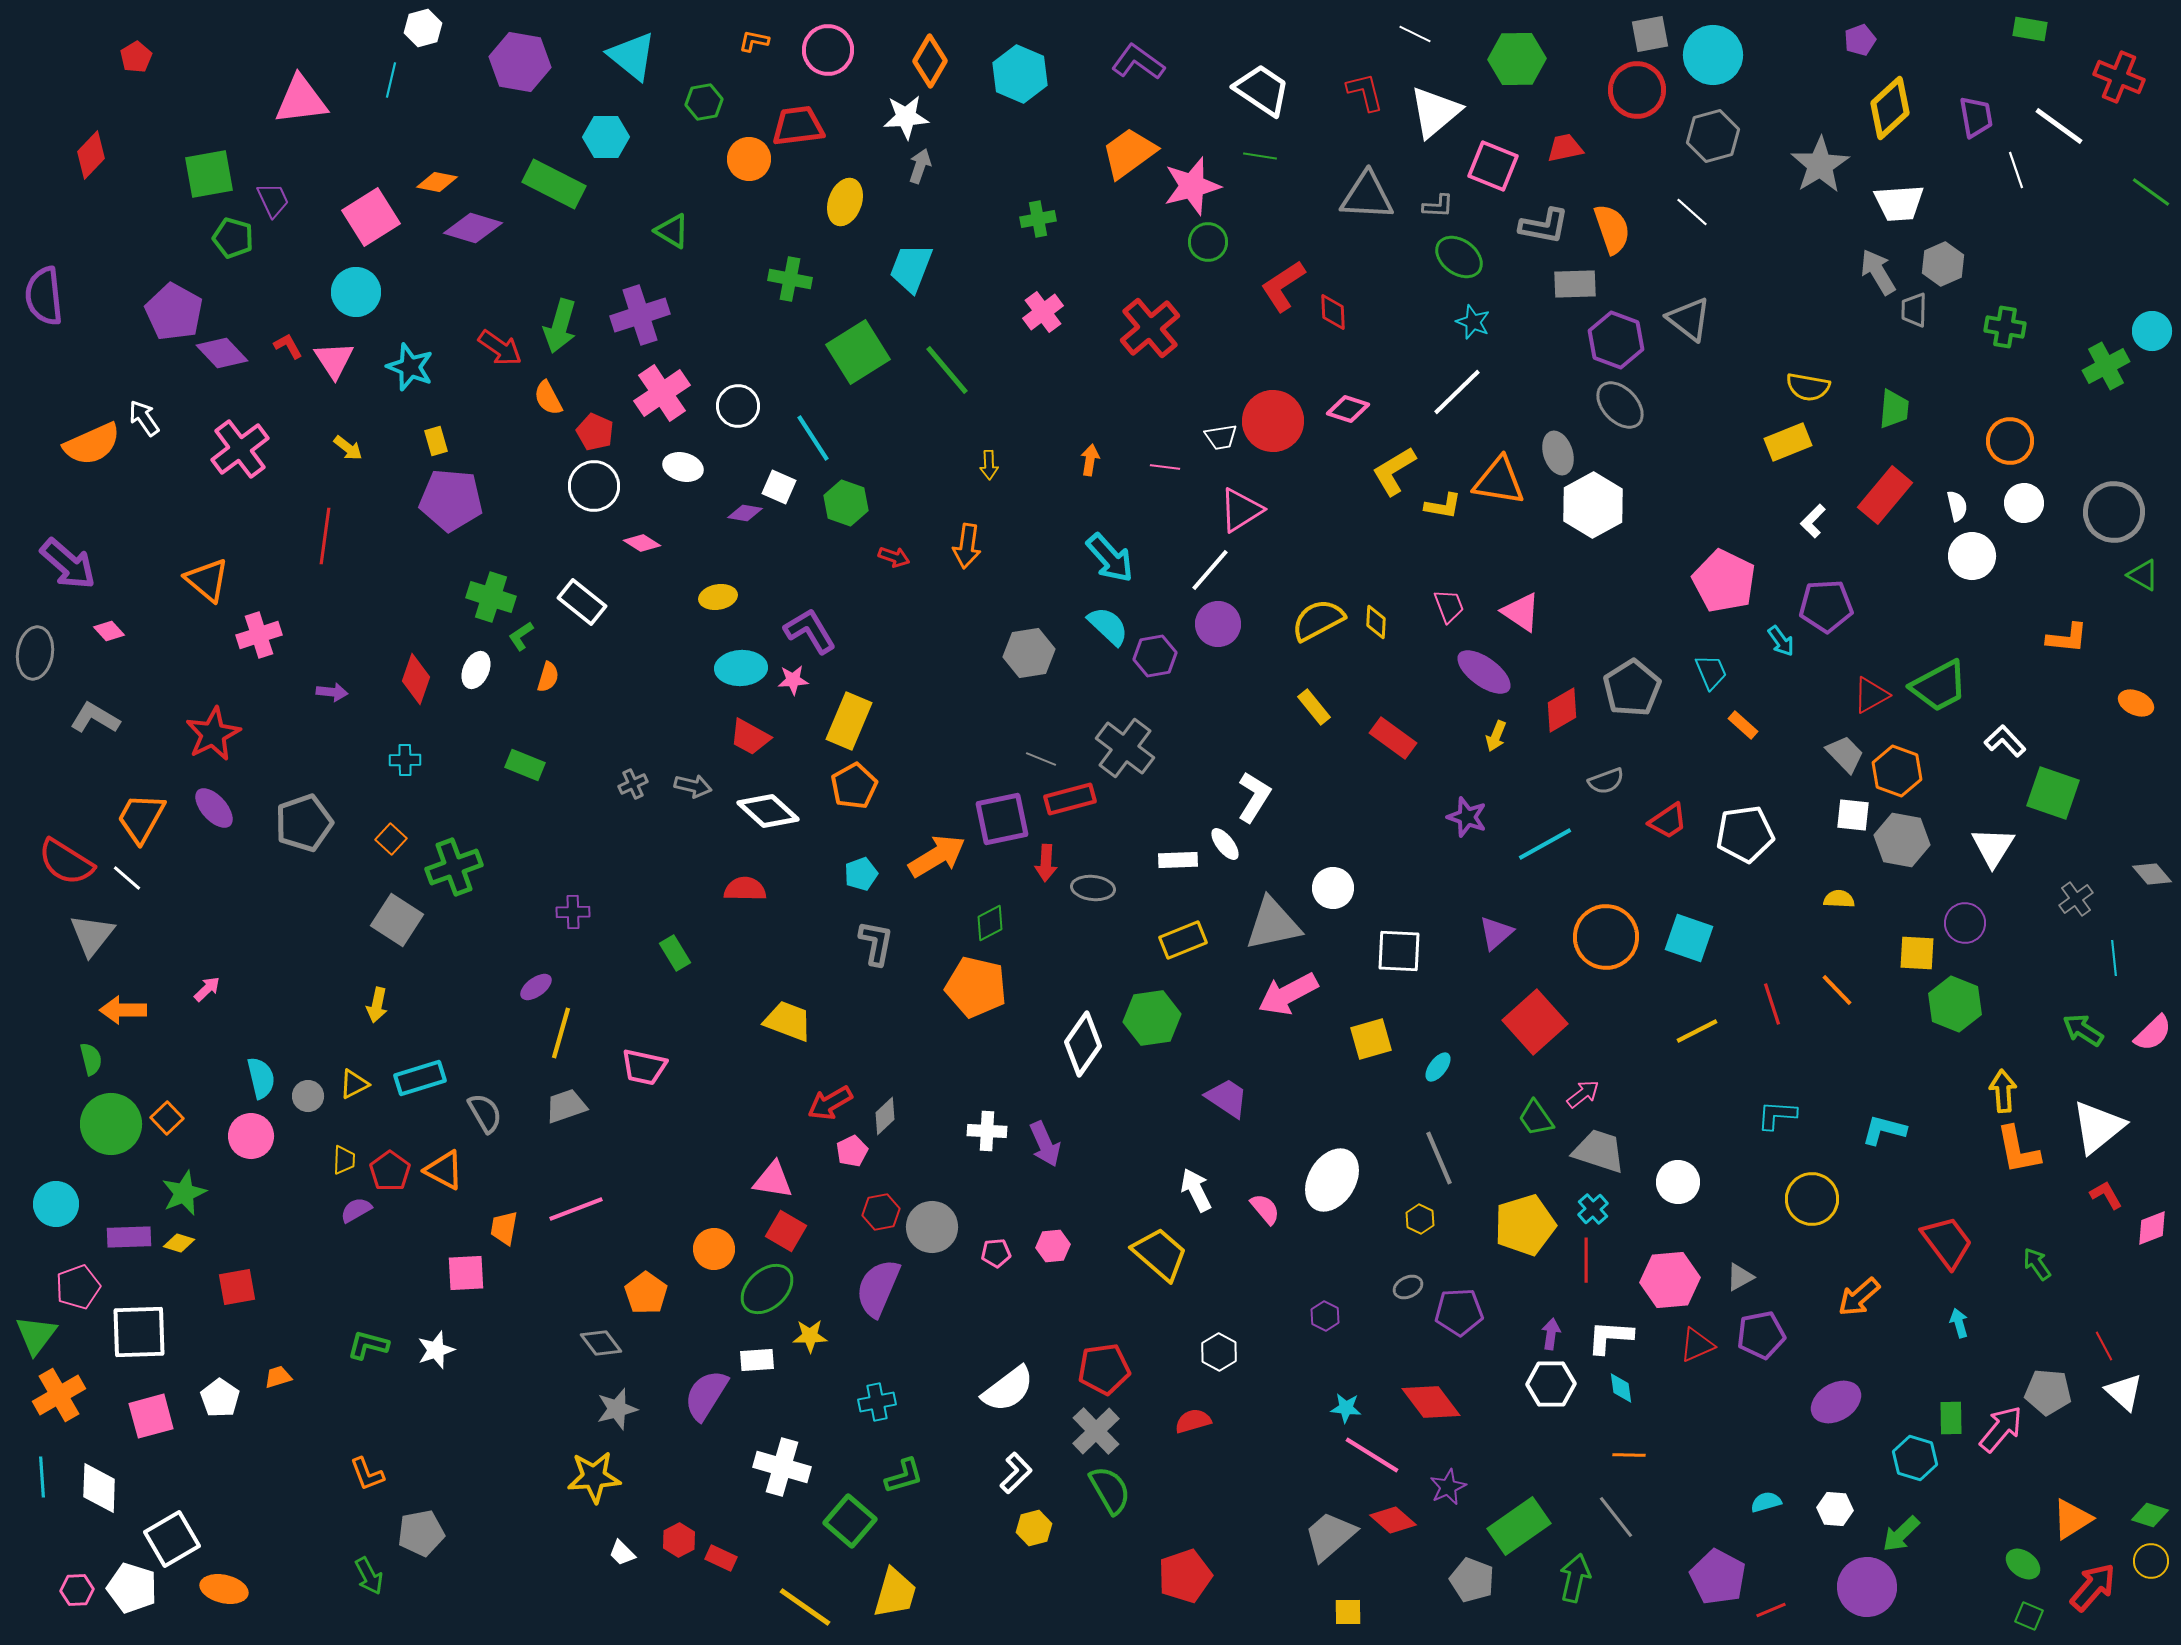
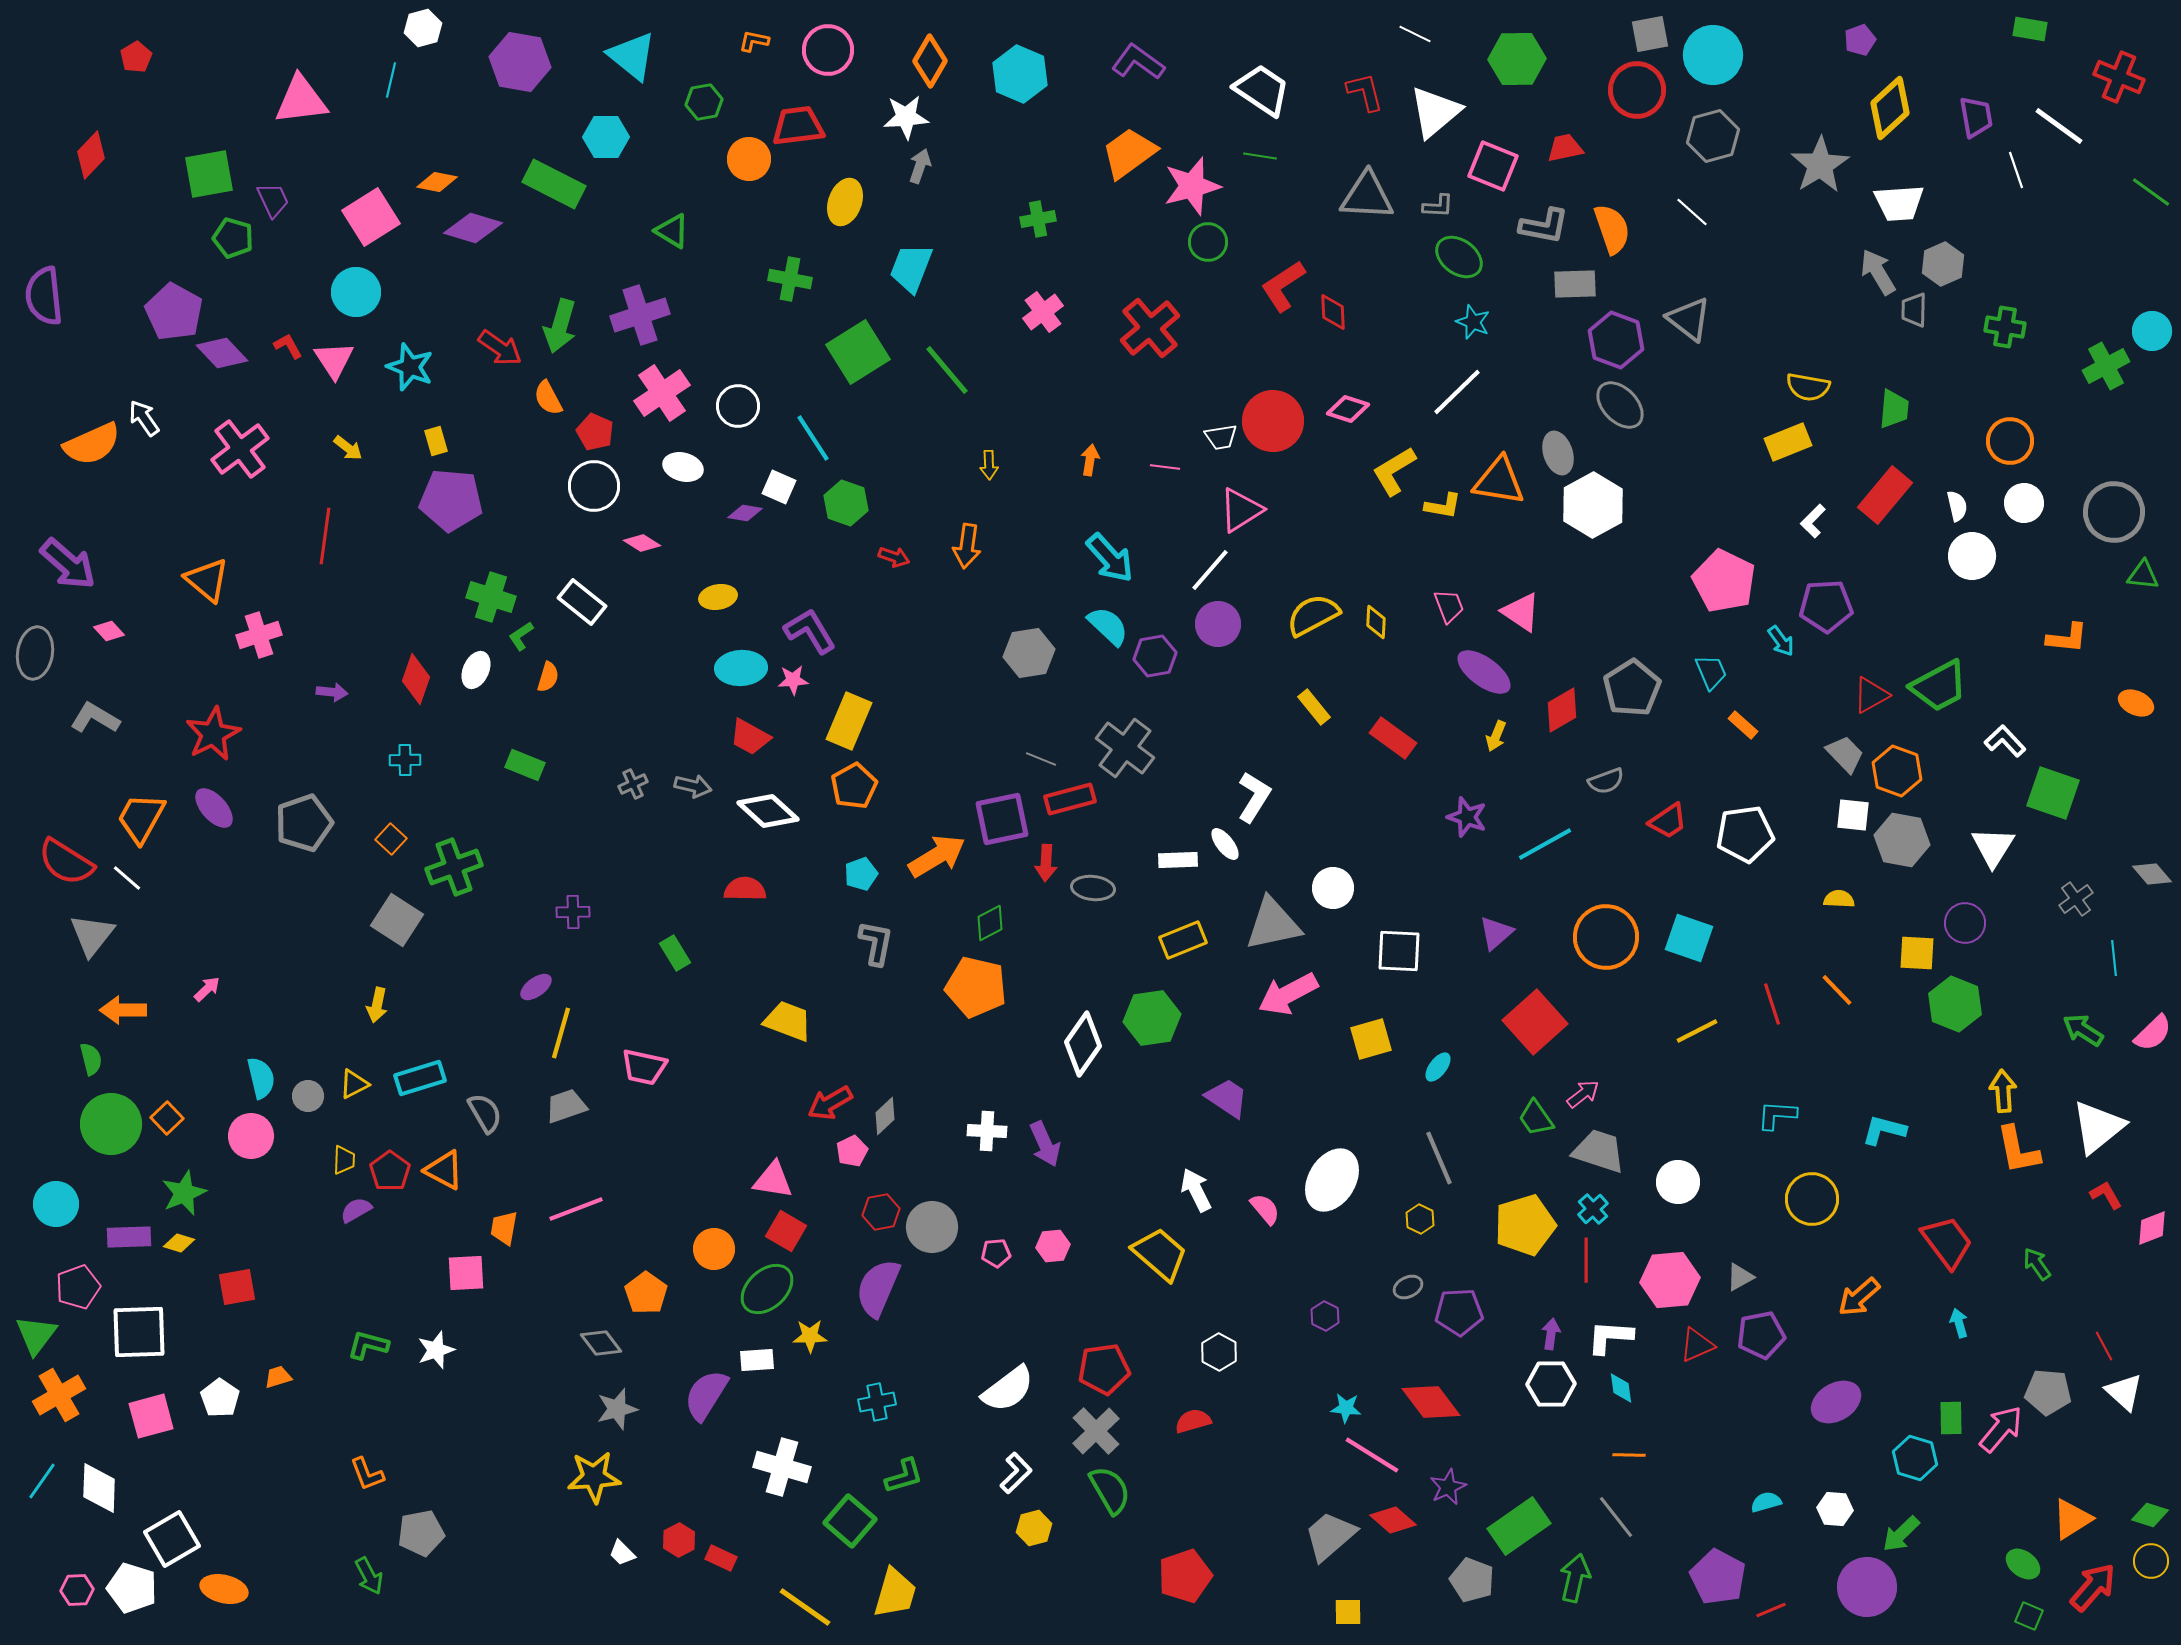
green triangle at (2143, 575): rotated 24 degrees counterclockwise
yellow semicircle at (1318, 620): moved 5 px left, 5 px up
cyan line at (42, 1477): moved 4 px down; rotated 39 degrees clockwise
